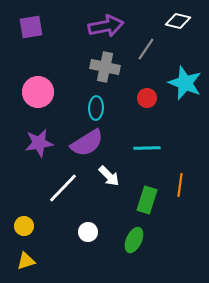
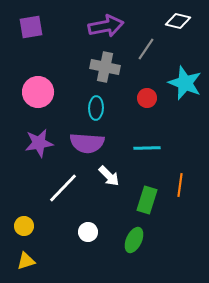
purple semicircle: rotated 36 degrees clockwise
